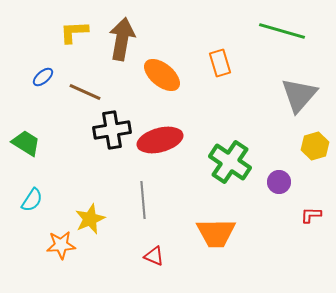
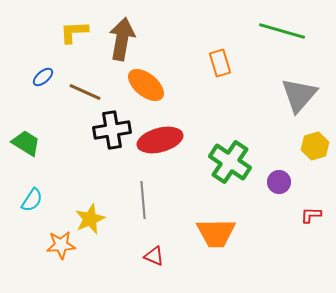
orange ellipse: moved 16 px left, 10 px down
